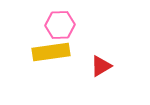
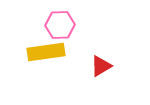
yellow rectangle: moved 5 px left
